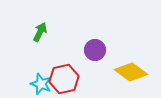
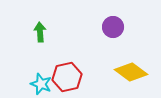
green arrow: rotated 30 degrees counterclockwise
purple circle: moved 18 px right, 23 px up
red hexagon: moved 3 px right, 2 px up
